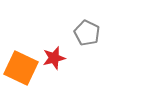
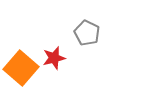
orange square: rotated 16 degrees clockwise
